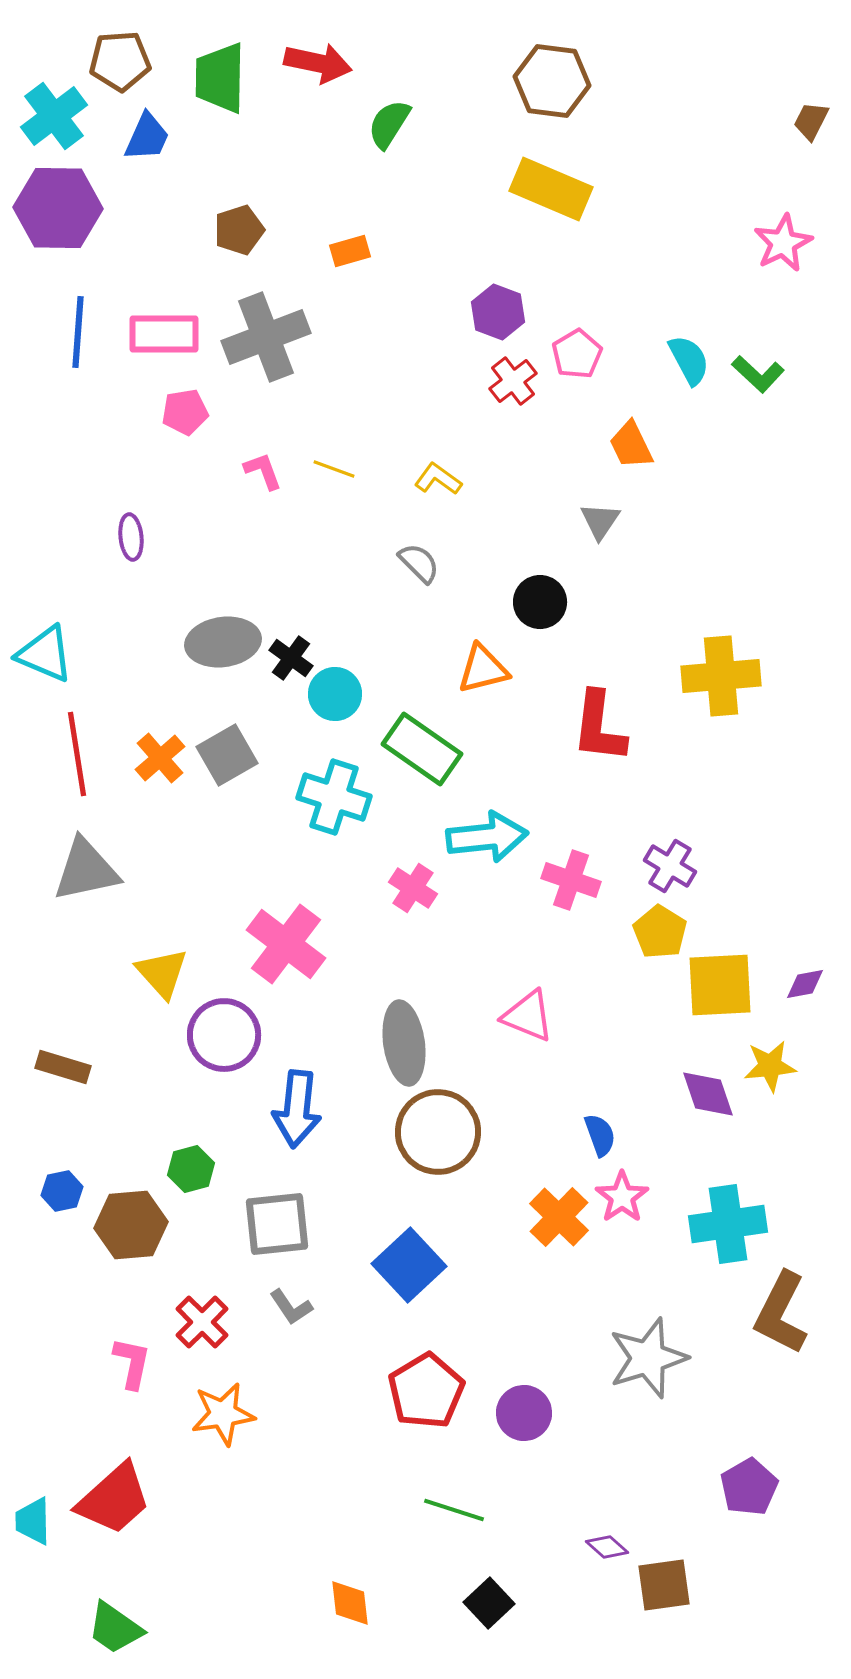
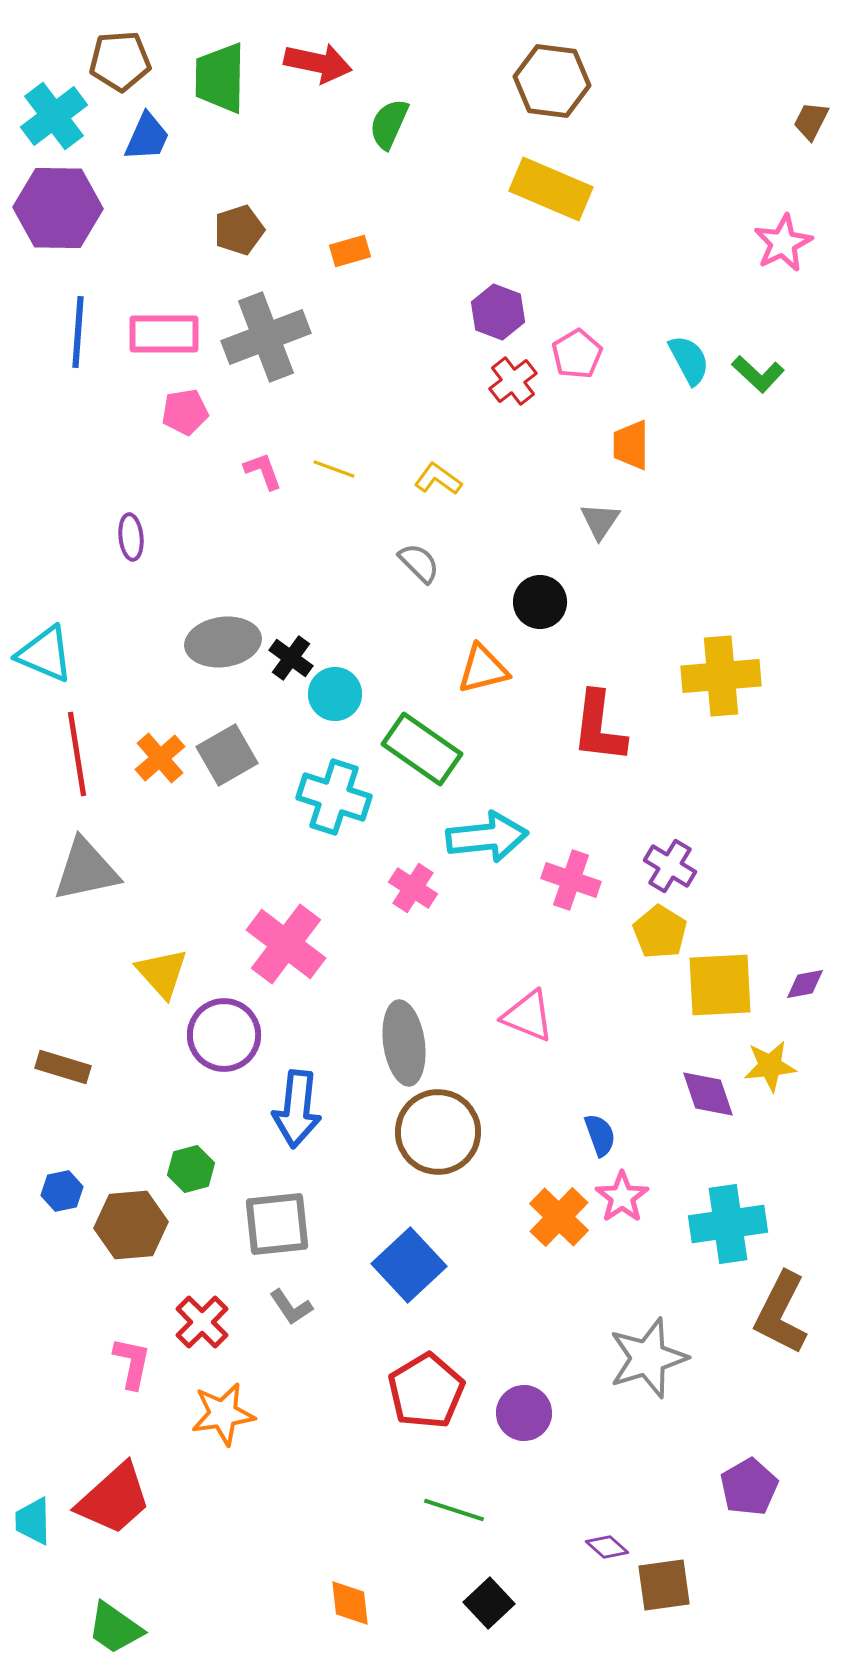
green semicircle at (389, 124): rotated 8 degrees counterclockwise
orange trapezoid at (631, 445): rotated 26 degrees clockwise
